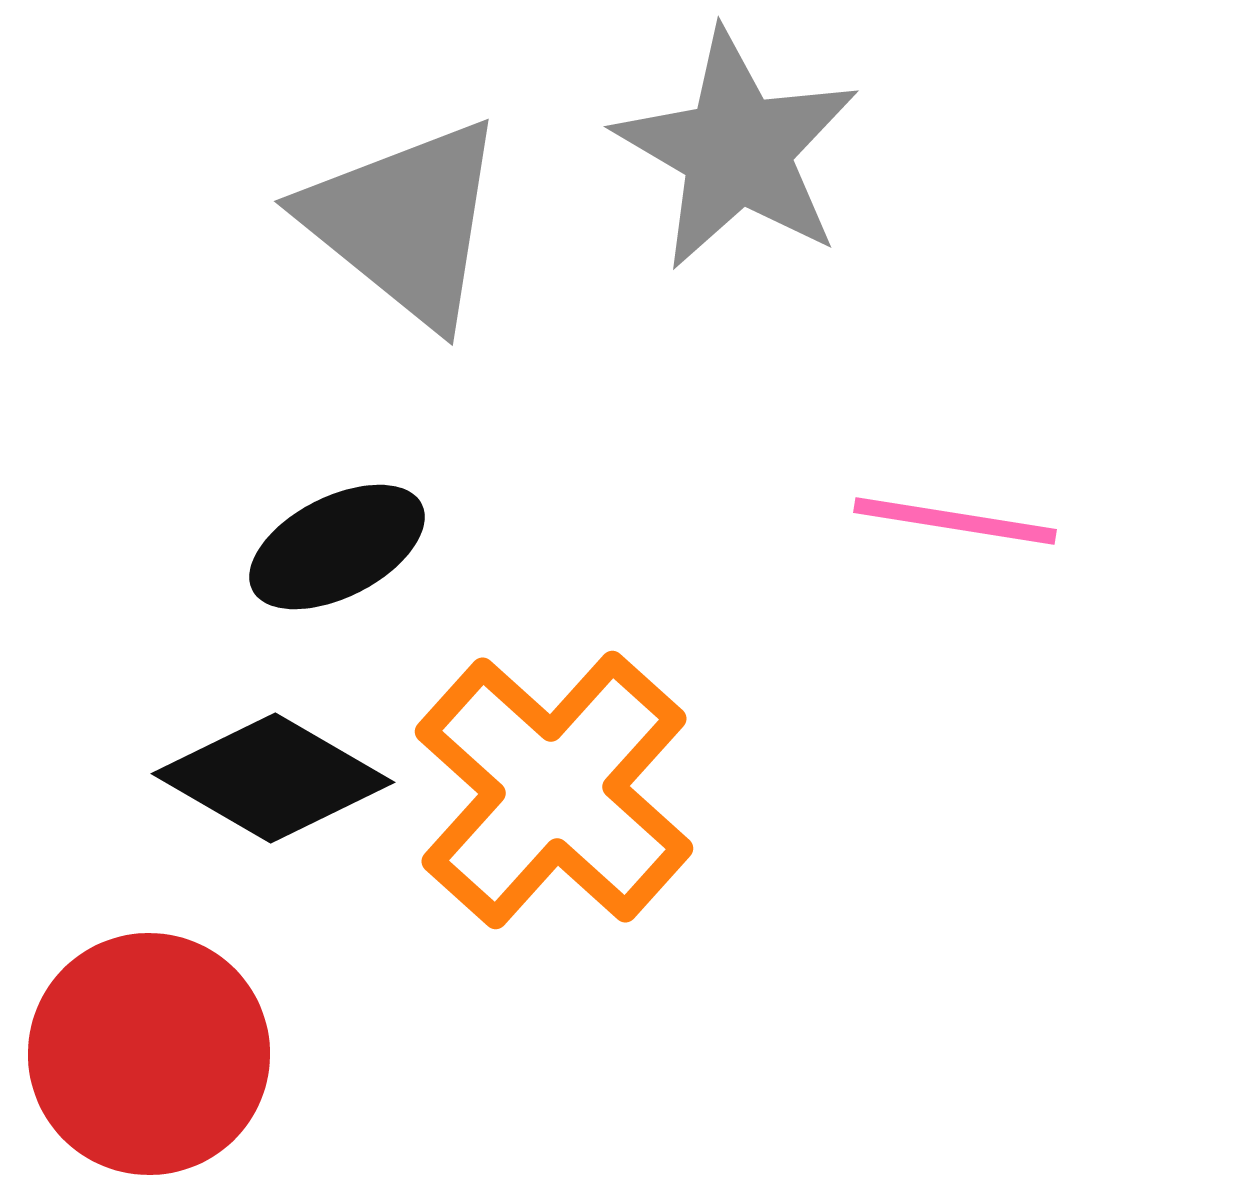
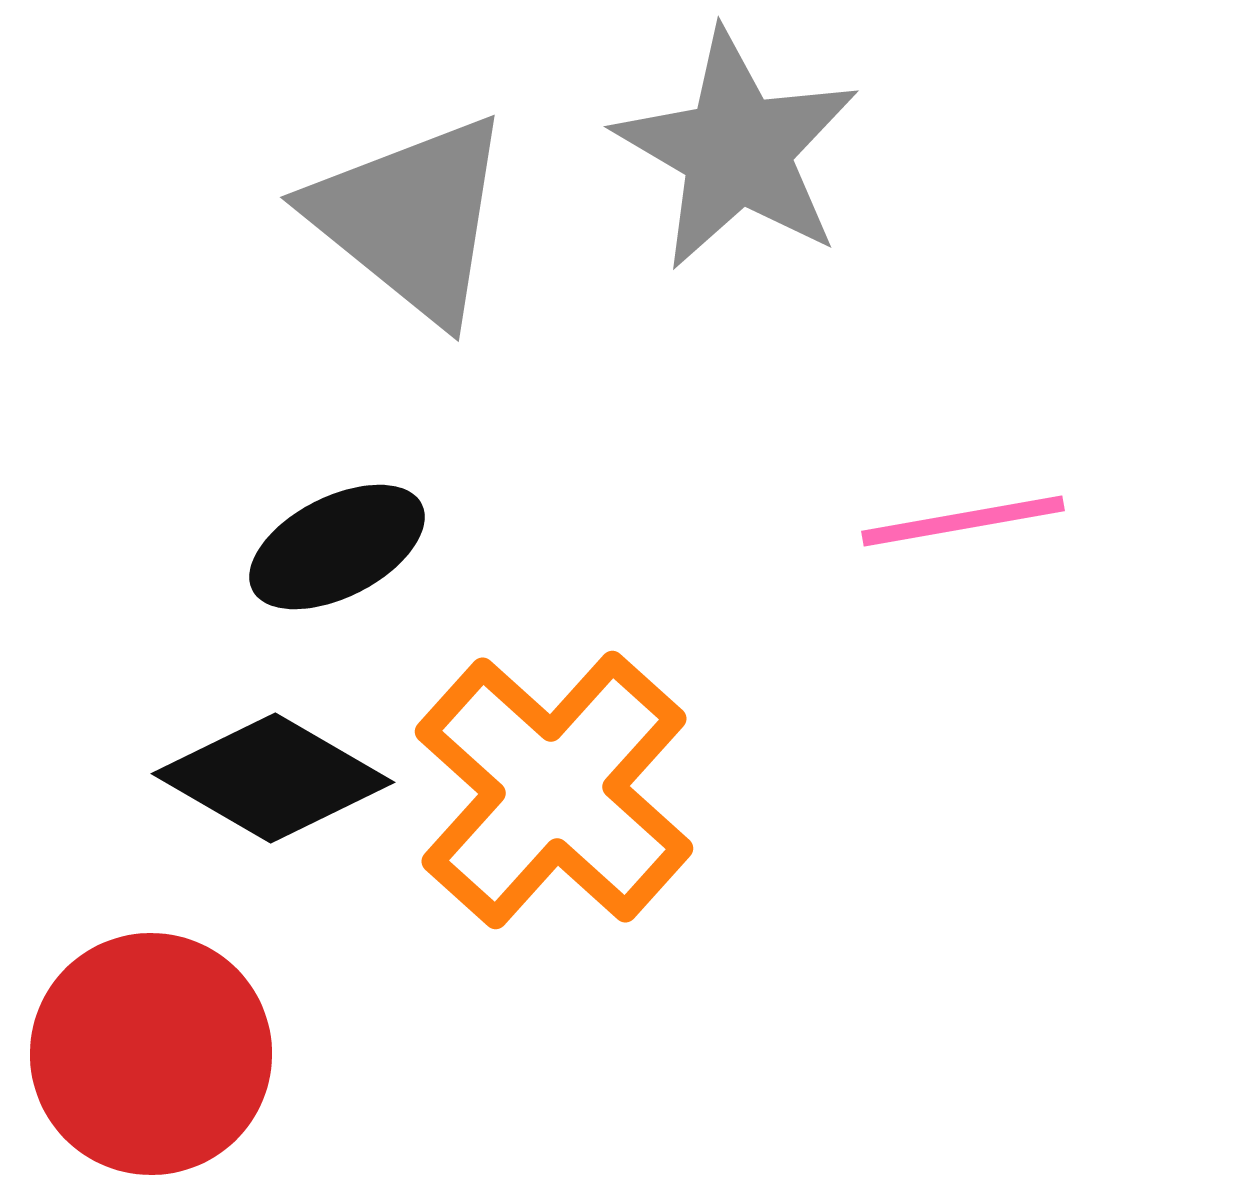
gray triangle: moved 6 px right, 4 px up
pink line: moved 8 px right; rotated 19 degrees counterclockwise
red circle: moved 2 px right
